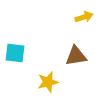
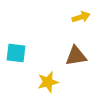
yellow arrow: moved 3 px left
cyan square: moved 1 px right
